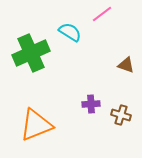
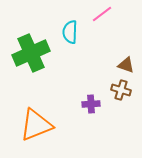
cyan semicircle: rotated 120 degrees counterclockwise
brown cross: moved 25 px up
